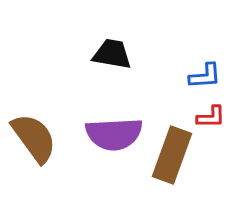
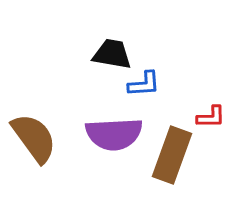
blue L-shape: moved 61 px left, 8 px down
